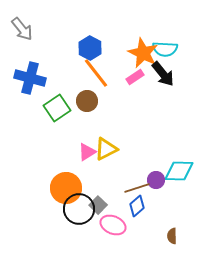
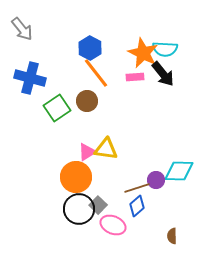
pink rectangle: rotated 30 degrees clockwise
yellow triangle: rotated 35 degrees clockwise
orange circle: moved 10 px right, 11 px up
